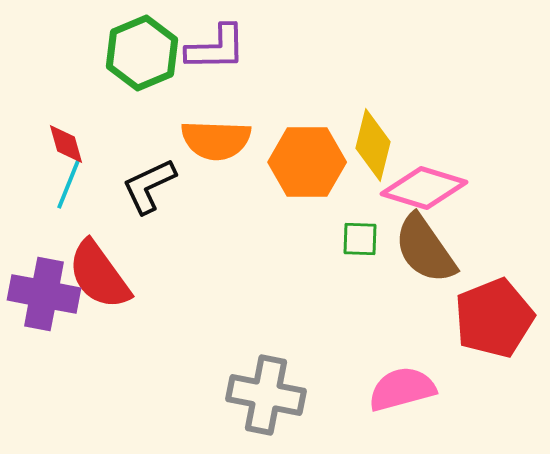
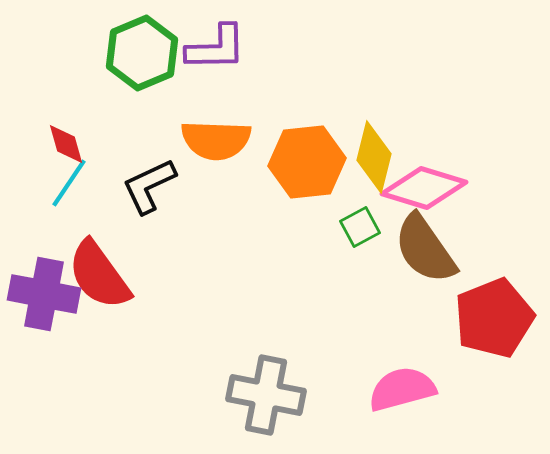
yellow diamond: moved 1 px right, 12 px down
orange hexagon: rotated 6 degrees counterclockwise
cyan line: rotated 12 degrees clockwise
green square: moved 12 px up; rotated 30 degrees counterclockwise
